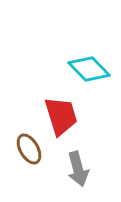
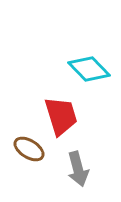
brown ellipse: rotated 28 degrees counterclockwise
